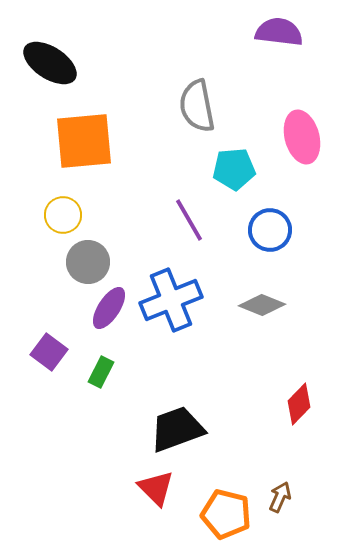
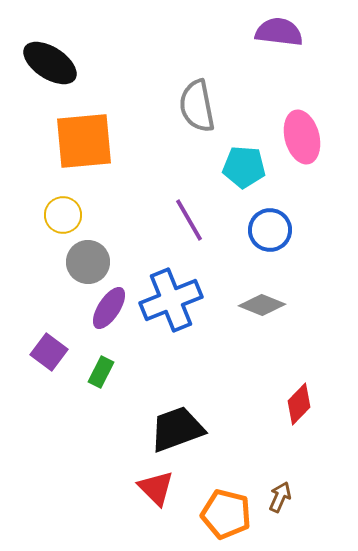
cyan pentagon: moved 10 px right, 2 px up; rotated 9 degrees clockwise
